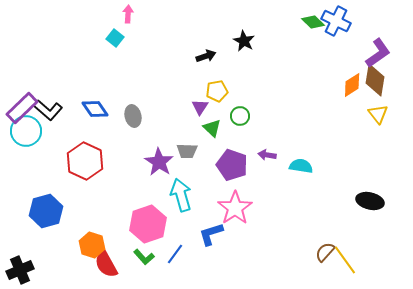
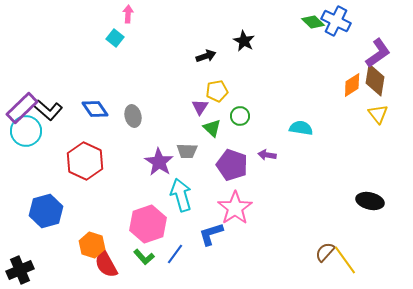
cyan semicircle: moved 38 px up
